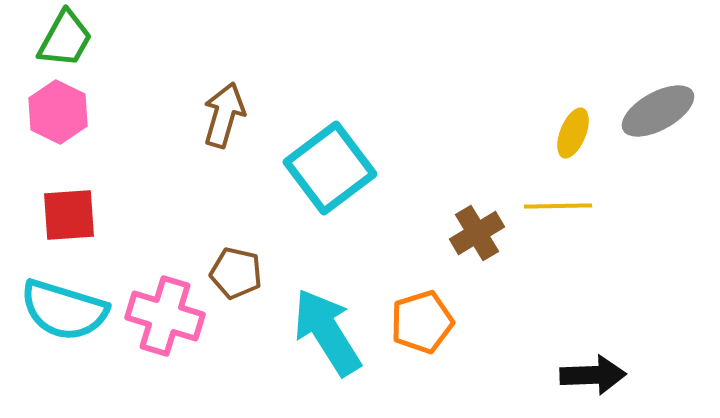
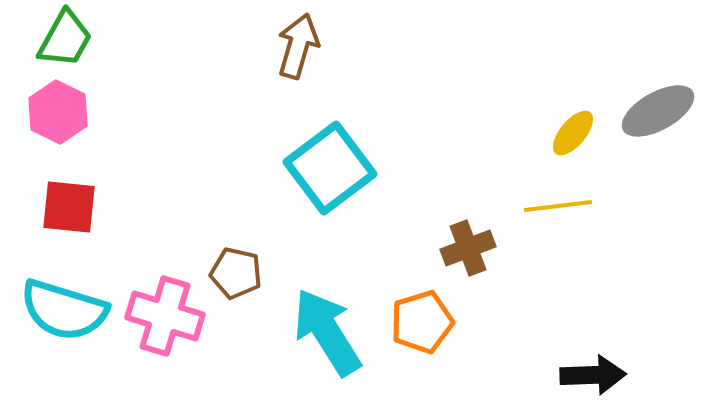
brown arrow: moved 74 px right, 69 px up
yellow ellipse: rotated 18 degrees clockwise
yellow line: rotated 6 degrees counterclockwise
red square: moved 8 px up; rotated 10 degrees clockwise
brown cross: moved 9 px left, 15 px down; rotated 10 degrees clockwise
